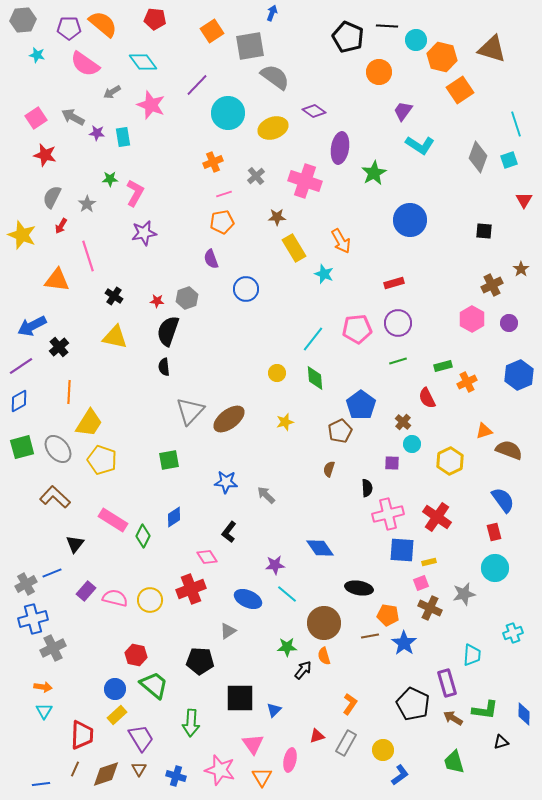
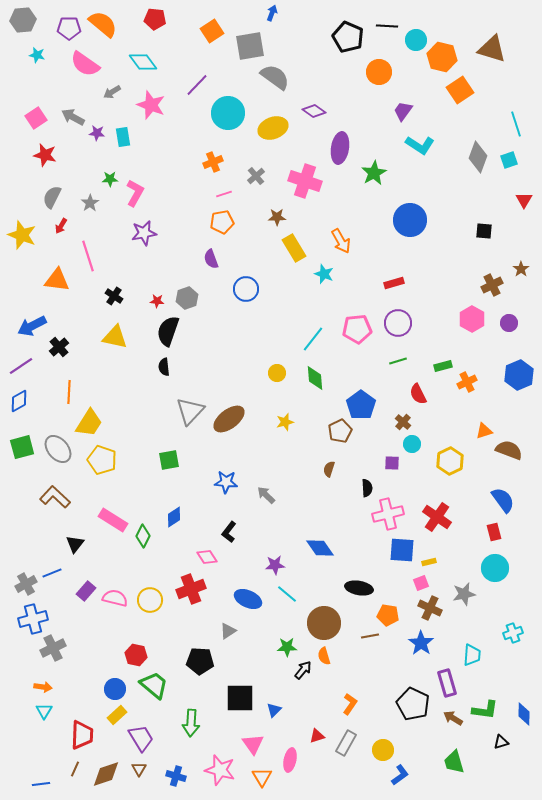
gray star at (87, 204): moved 3 px right, 1 px up
red semicircle at (427, 398): moved 9 px left, 4 px up
blue star at (404, 643): moved 17 px right
